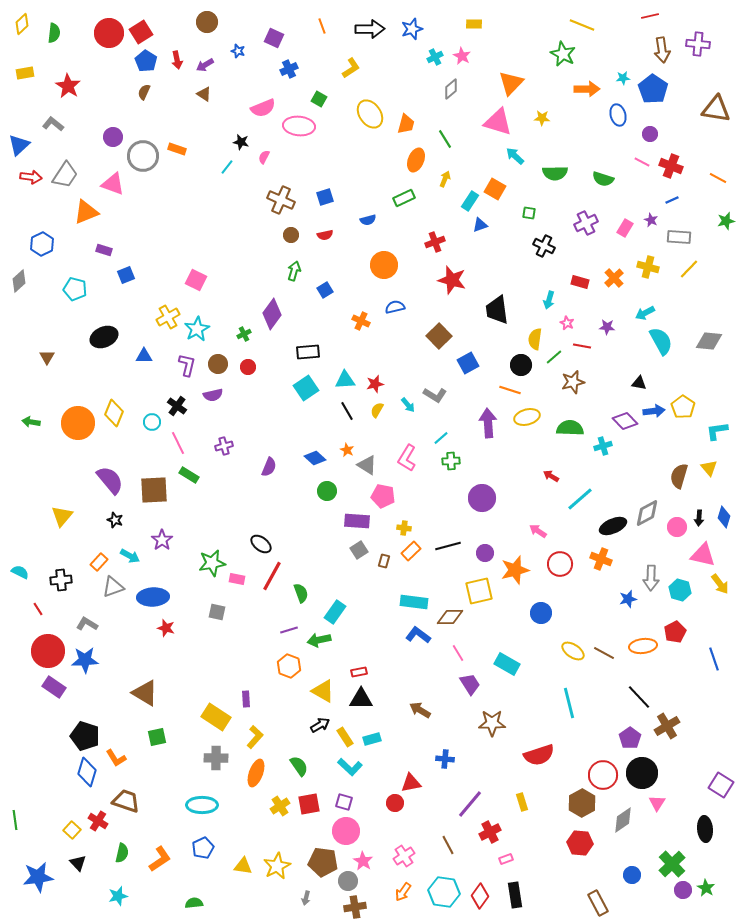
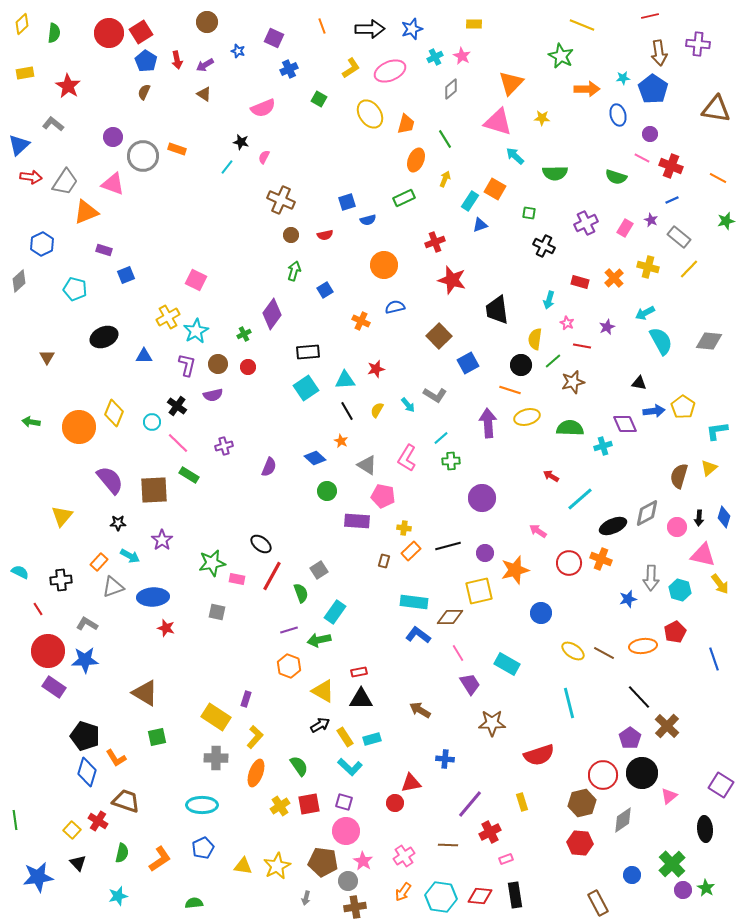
brown arrow at (662, 50): moved 3 px left, 3 px down
green star at (563, 54): moved 2 px left, 2 px down
pink ellipse at (299, 126): moved 91 px right, 55 px up; rotated 28 degrees counterclockwise
pink line at (642, 162): moved 4 px up
gray trapezoid at (65, 175): moved 7 px down
green semicircle at (603, 179): moved 13 px right, 2 px up
blue square at (325, 197): moved 22 px right, 5 px down
gray rectangle at (679, 237): rotated 35 degrees clockwise
purple star at (607, 327): rotated 28 degrees counterclockwise
cyan star at (197, 329): moved 1 px left, 2 px down
green line at (554, 357): moved 1 px left, 4 px down
red star at (375, 384): moved 1 px right, 15 px up
purple diamond at (625, 421): moved 3 px down; rotated 20 degrees clockwise
orange circle at (78, 423): moved 1 px right, 4 px down
pink line at (178, 443): rotated 20 degrees counterclockwise
orange star at (347, 450): moved 6 px left, 9 px up
yellow triangle at (709, 468): rotated 30 degrees clockwise
black star at (115, 520): moved 3 px right, 3 px down; rotated 21 degrees counterclockwise
gray square at (359, 550): moved 40 px left, 20 px down
red circle at (560, 564): moved 9 px right, 1 px up
purple rectangle at (246, 699): rotated 21 degrees clockwise
brown cross at (667, 726): rotated 15 degrees counterclockwise
brown hexagon at (582, 803): rotated 16 degrees clockwise
pink triangle at (657, 803): moved 12 px right, 7 px up; rotated 18 degrees clockwise
brown line at (448, 845): rotated 60 degrees counterclockwise
cyan hexagon at (444, 892): moved 3 px left, 5 px down
red diamond at (480, 896): rotated 60 degrees clockwise
